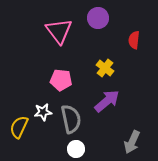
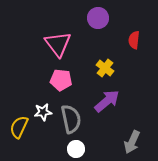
pink triangle: moved 1 px left, 13 px down
